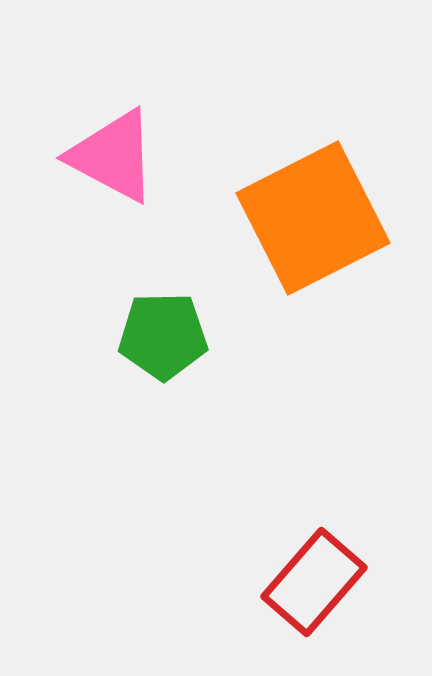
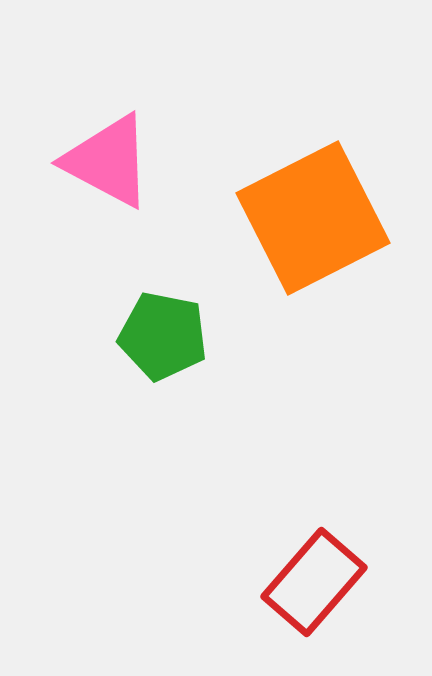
pink triangle: moved 5 px left, 5 px down
green pentagon: rotated 12 degrees clockwise
